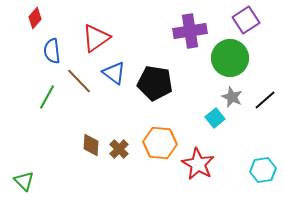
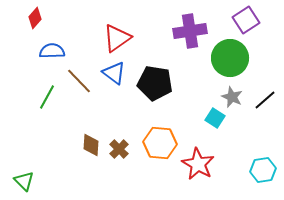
red triangle: moved 21 px right
blue semicircle: rotated 95 degrees clockwise
cyan square: rotated 18 degrees counterclockwise
